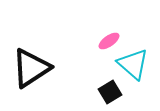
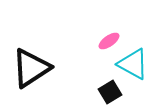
cyan triangle: rotated 12 degrees counterclockwise
